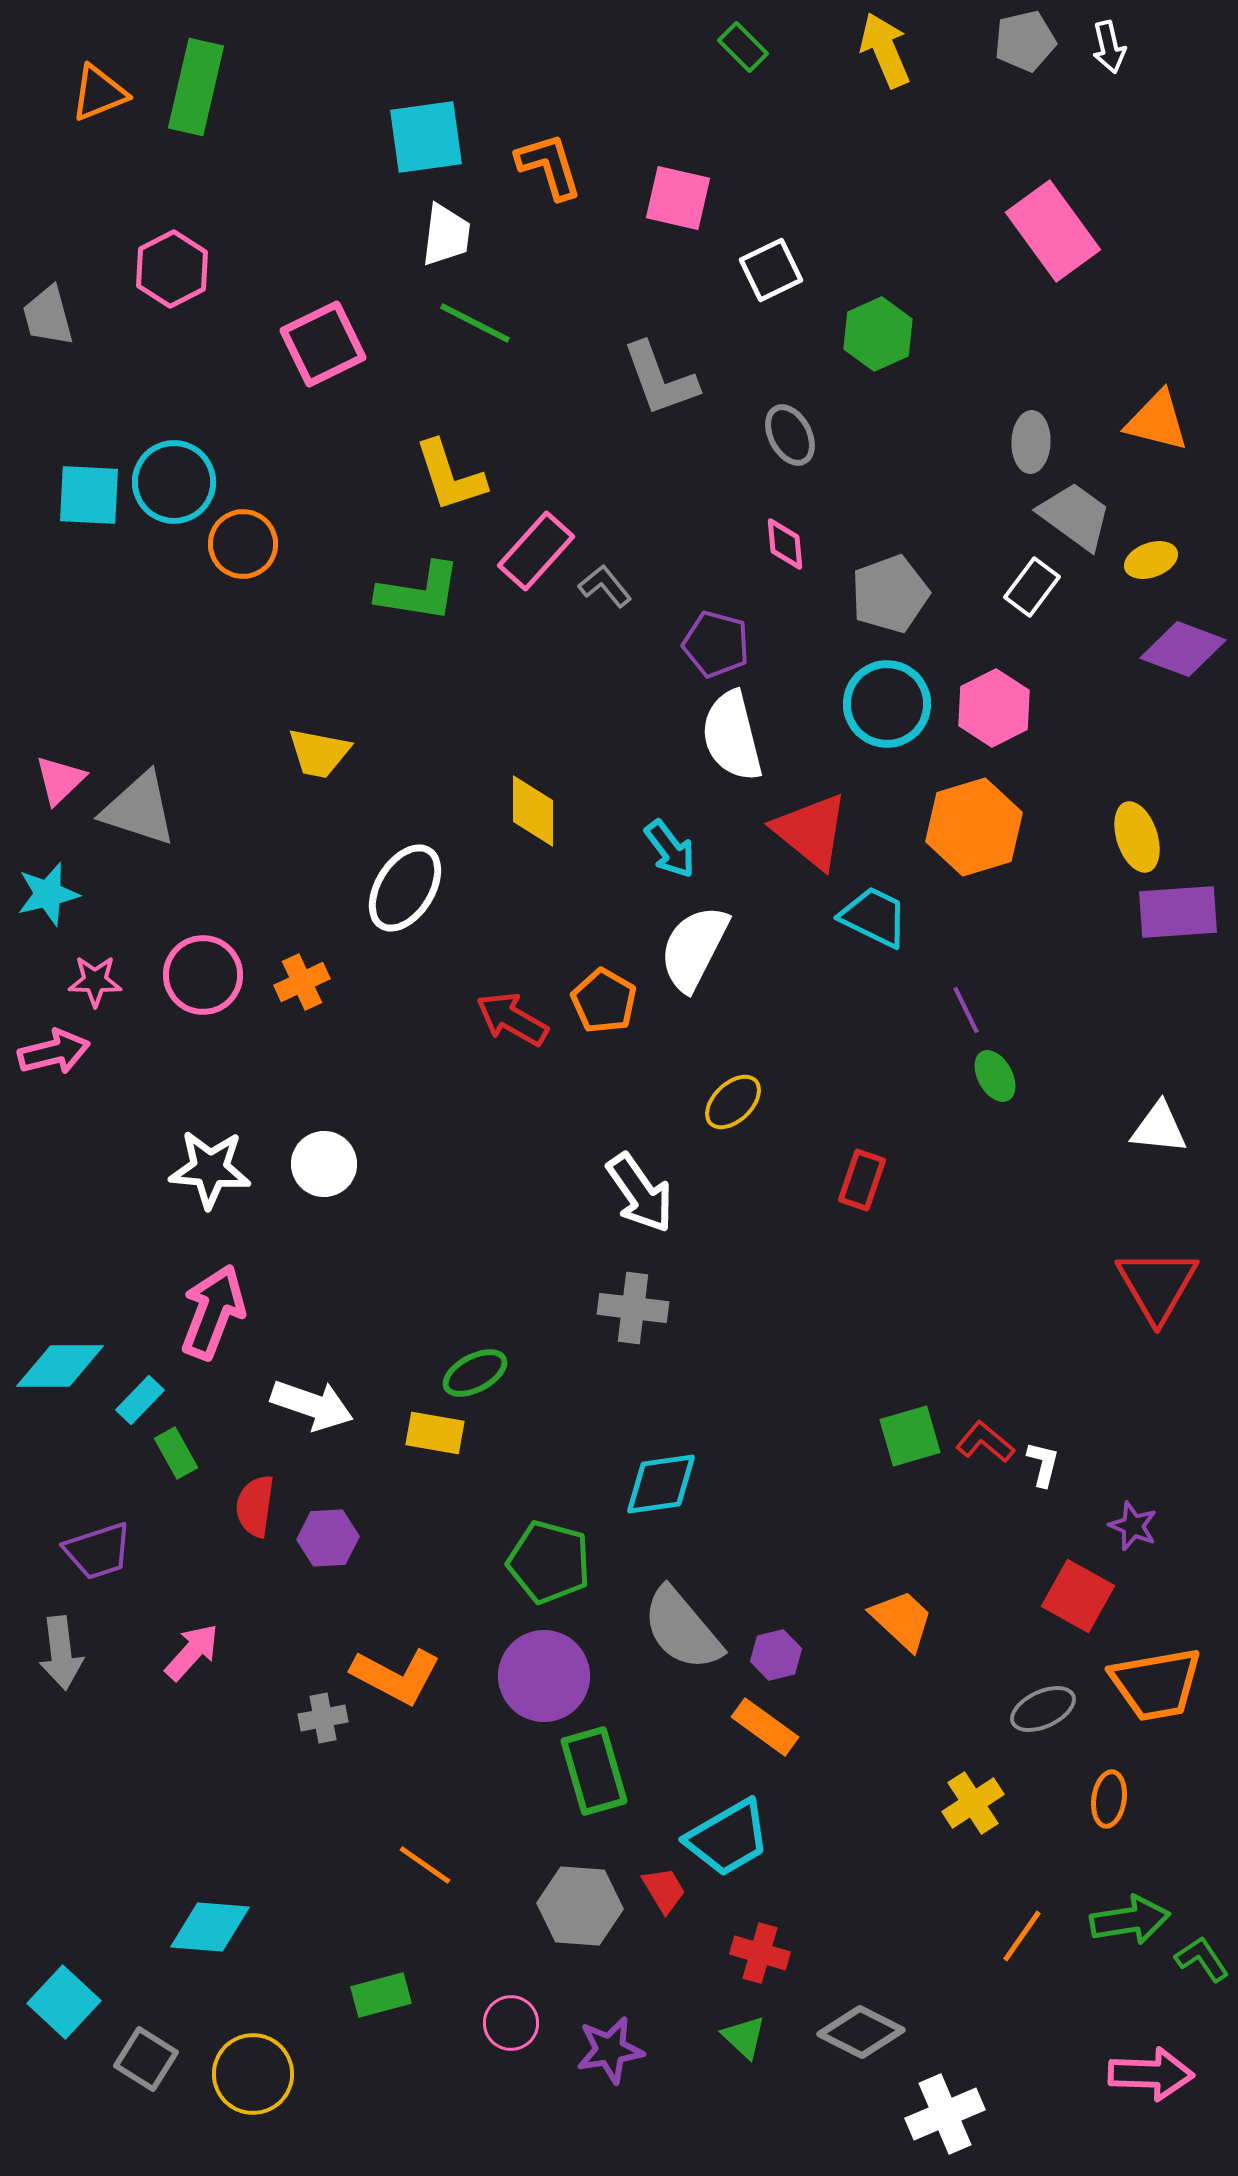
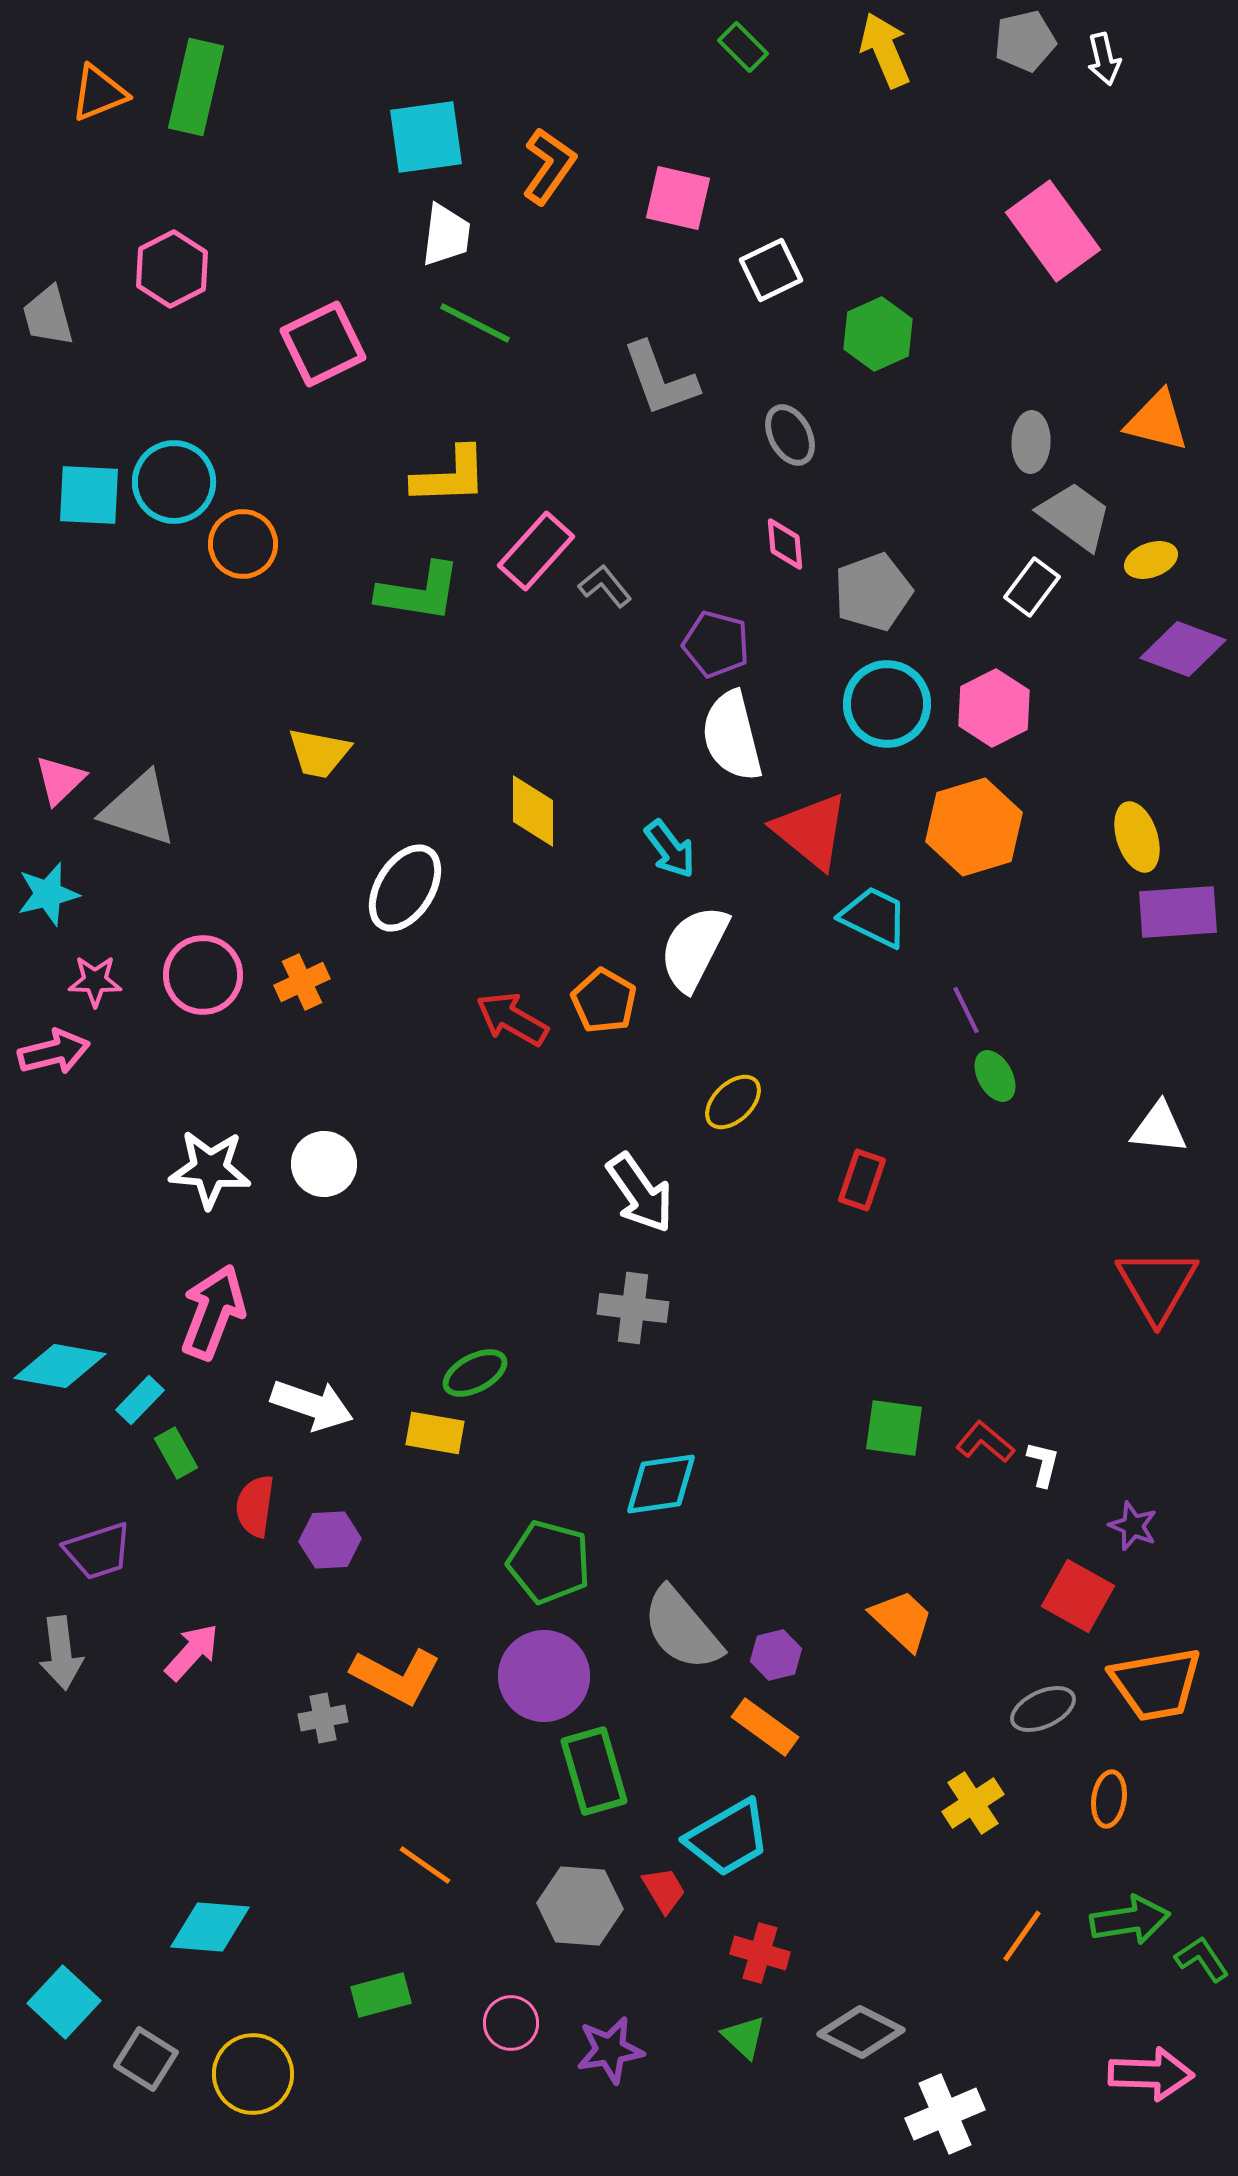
white arrow at (1109, 47): moved 5 px left, 12 px down
orange L-shape at (549, 166): rotated 52 degrees clockwise
yellow L-shape at (450, 476): rotated 74 degrees counterclockwise
gray pentagon at (890, 594): moved 17 px left, 2 px up
cyan diamond at (60, 1366): rotated 10 degrees clockwise
green square at (910, 1436): moved 16 px left, 8 px up; rotated 24 degrees clockwise
purple hexagon at (328, 1538): moved 2 px right, 2 px down
